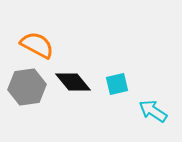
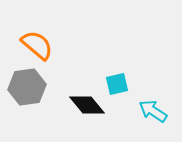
orange semicircle: rotated 12 degrees clockwise
black diamond: moved 14 px right, 23 px down
